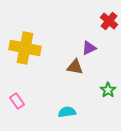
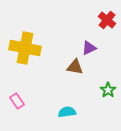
red cross: moved 2 px left, 1 px up
